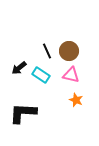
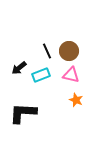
cyan rectangle: rotated 54 degrees counterclockwise
